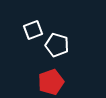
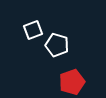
red pentagon: moved 21 px right
